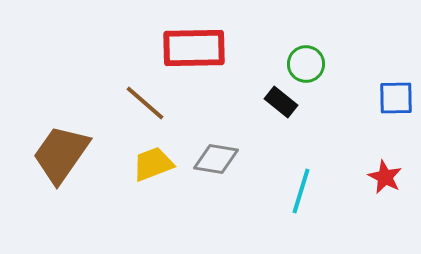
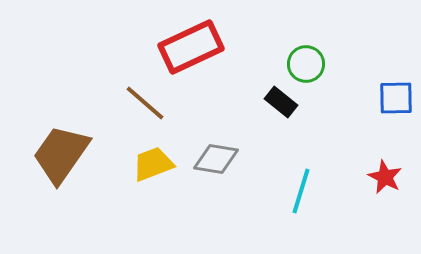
red rectangle: moved 3 px left, 1 px up; rotated 24 degrees counterclockwise
